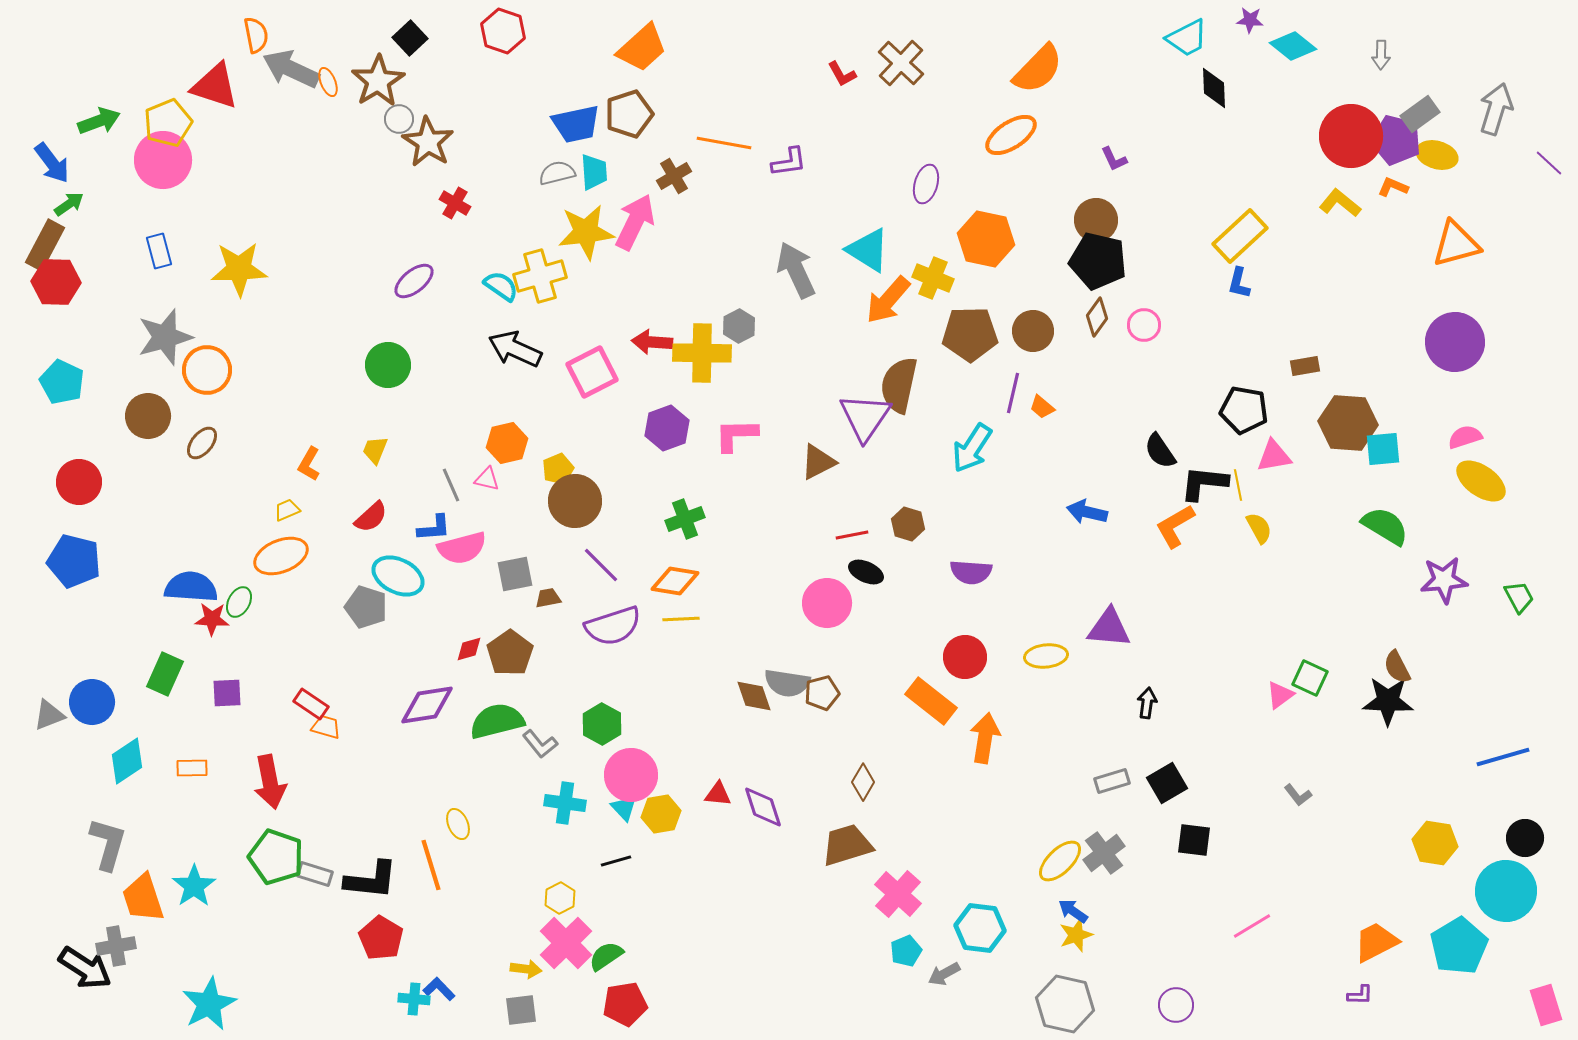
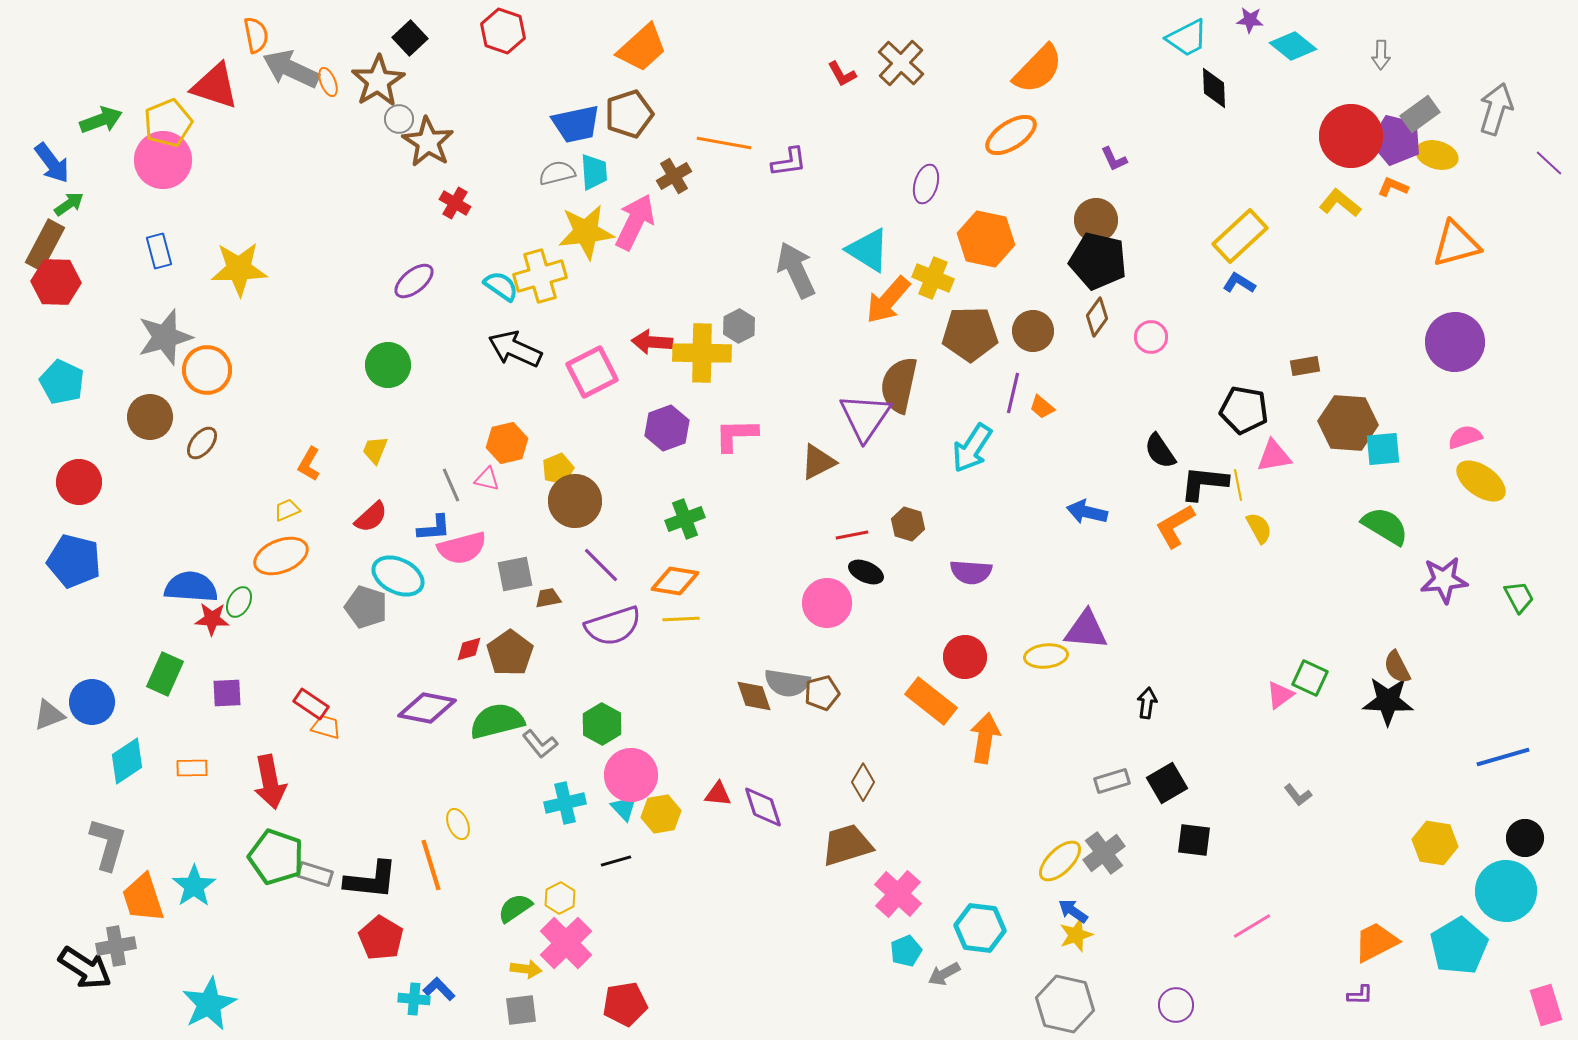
green arrow at (99, 121): moved 2 px right, 1 px up
blue L-shape at (1239, 283): rotated 108 degrees clockwise
pink circle at (1144, 325): moved 7 px right, 12 px down
brown circle at (148, 416): moved 2 px right, 1 px down
purple triangle at (1109, 628): moved 23 px left, 2 px down
purple diamond at (427, 705): moved 3 px down; rotated 20 degrees clockwise
cyan cross at (565, 803): rotated 21 degrees counterclockwise
green semicircle at (606, 956): moved 91 px left, 48 px up
